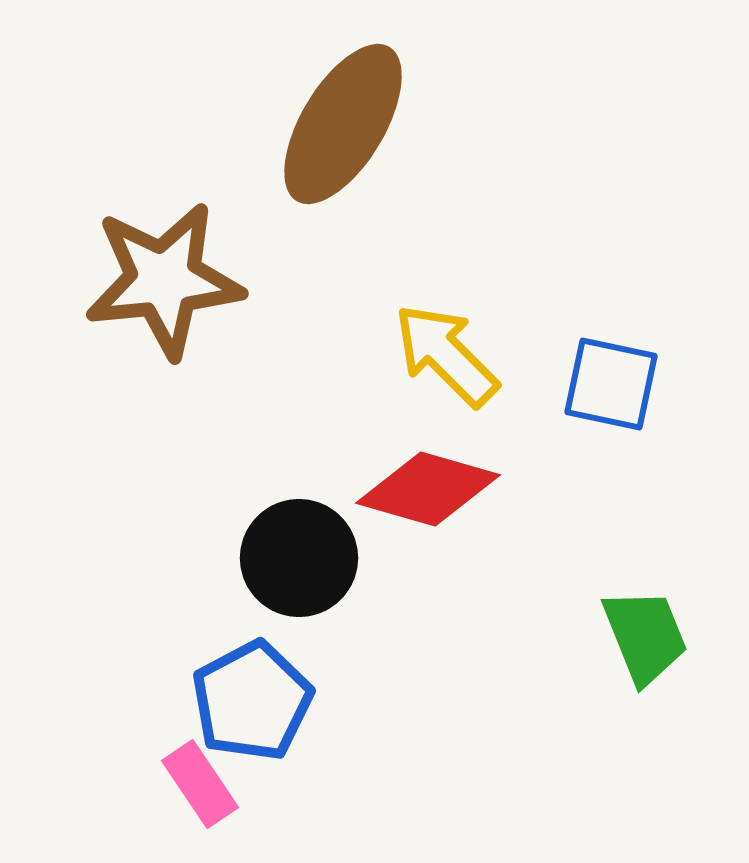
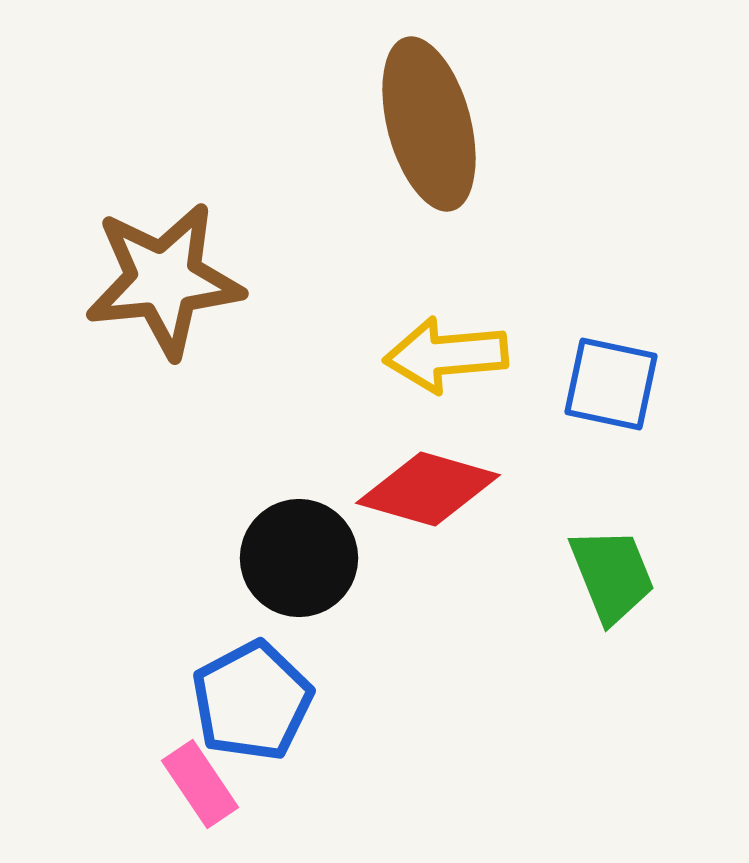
brown ellipse: moved 86 px right; rotated 46 degrees counterclockwise
yellow arrow: rotated 50 degrees counterclockwise
green trapezoid: moved 33 px left, 61 px up
